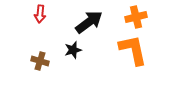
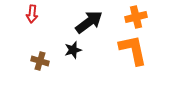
red arrow: moved 8 px left
